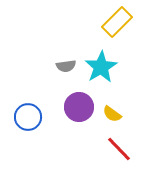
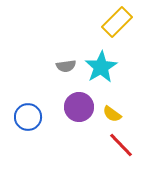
red line: moved 2 px right, 4 px up
